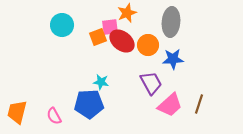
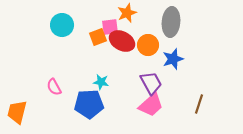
red ellipse: rotated 10 degrees counterclockwise
blue star: rotated 15 degrees counterclockwise
pink trapezoid: moved 19 px left
pink semicircle: moved 29 px up
